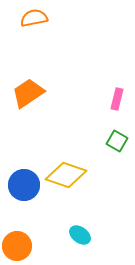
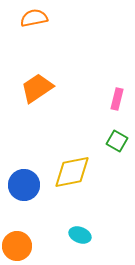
orange trapezoid: moved 9 px right, 5 px up
yellow diamond: moved 6 px right, 3 px up; rotated 30 degrees counterclockwise
cyan ellipse: rotated 15 degrees counterclockwise
